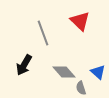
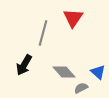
red triangle: moved 7 px left, 3 px up; rotated 20 degrees clockwise
gray line: rotated 35 degrees clockwise
gray semicircle: rotated 80 degrees clockwise
